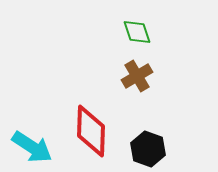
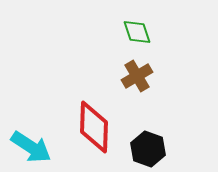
red diamond: moved 3 px right, 4 px up
cyan arrow: moved 1 px left
